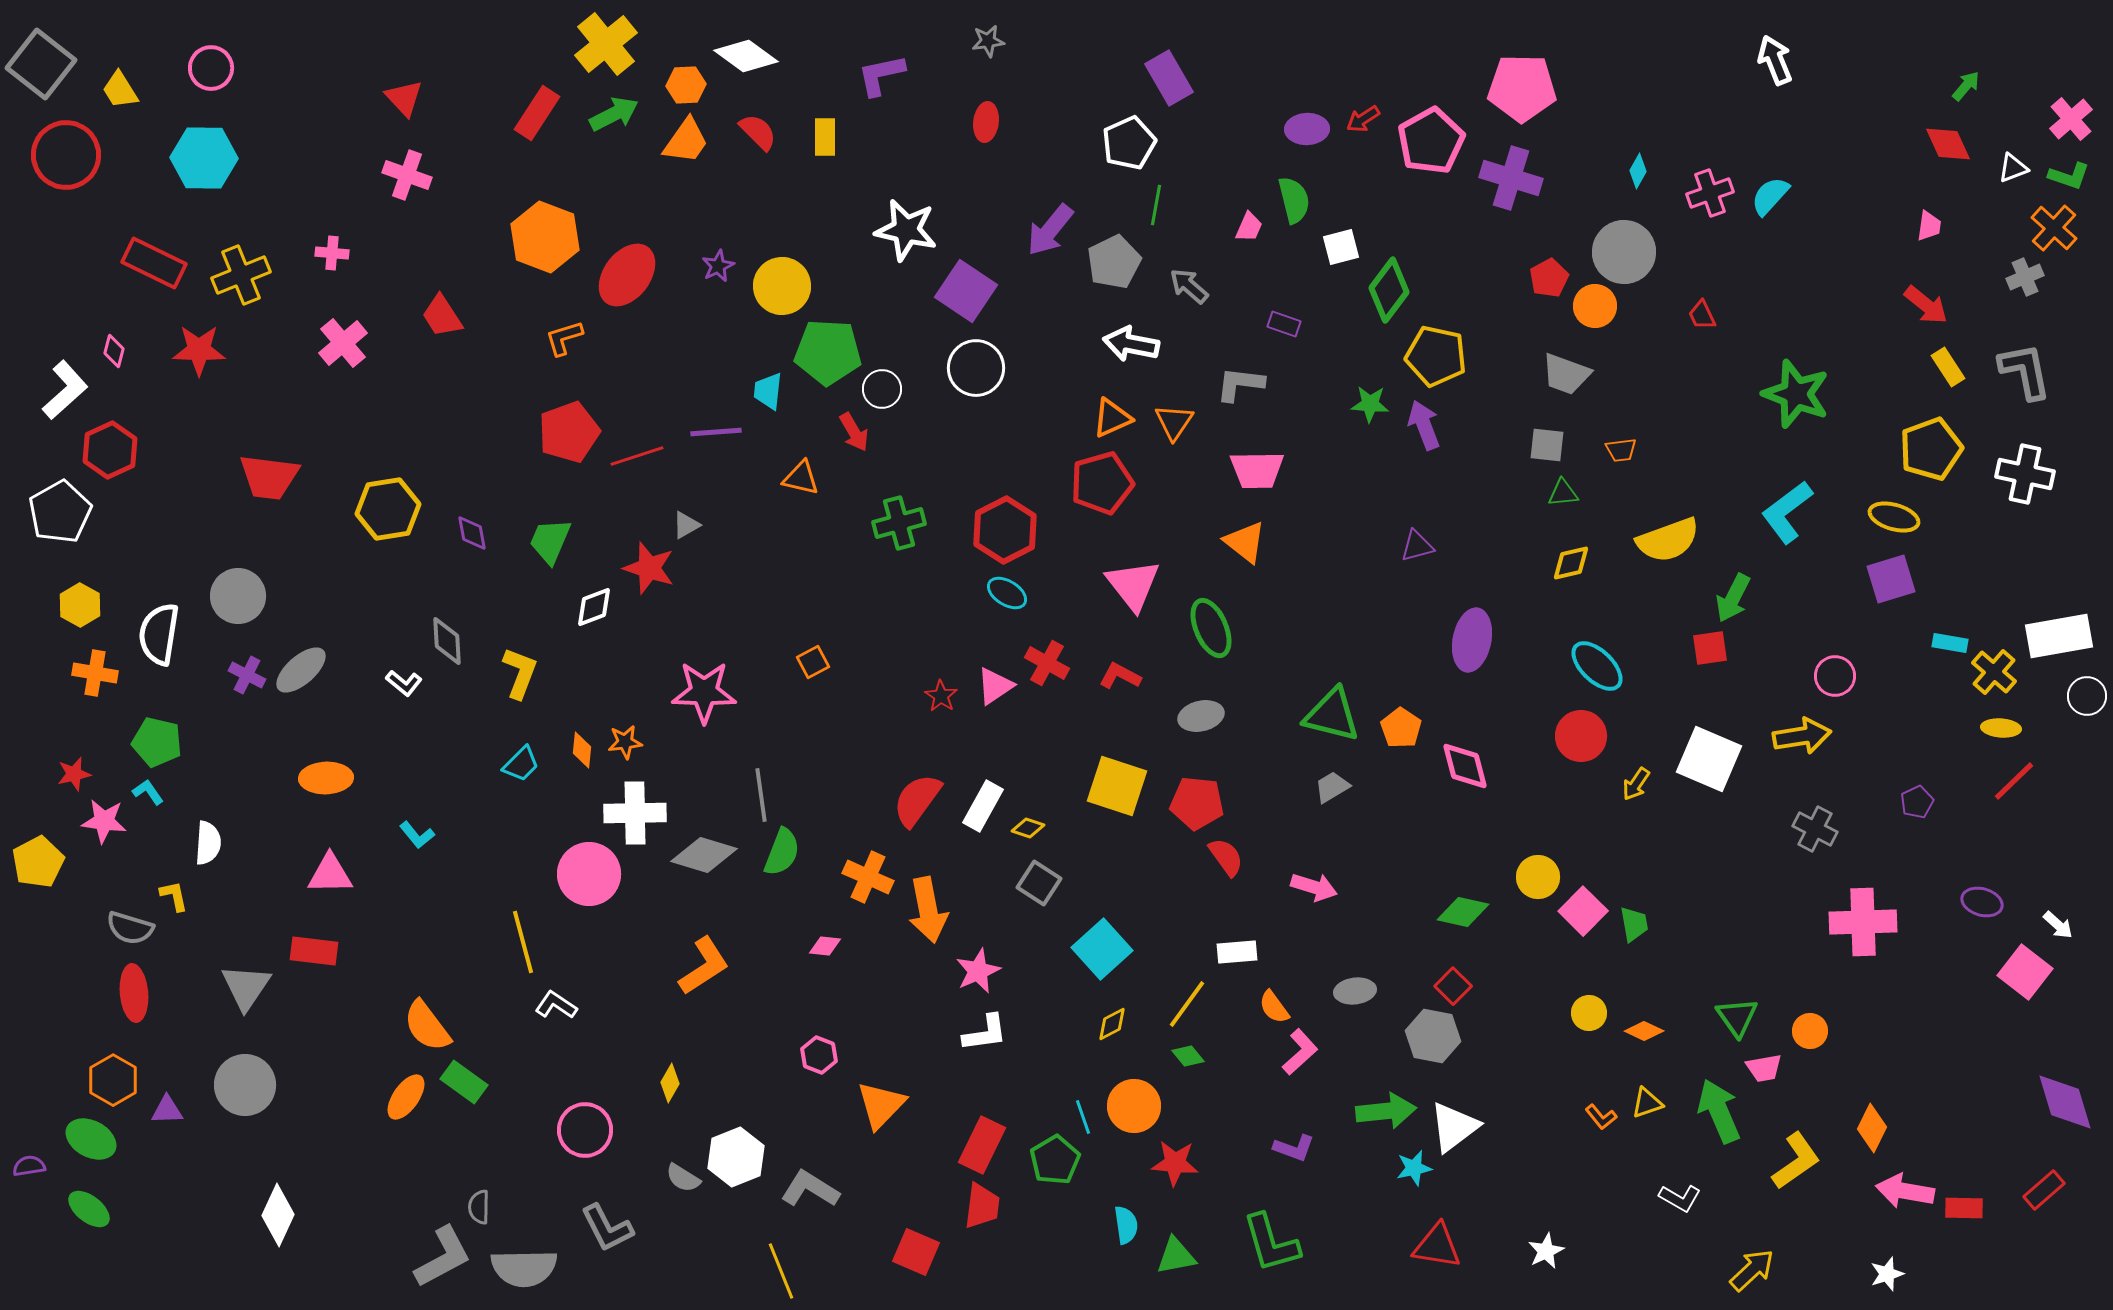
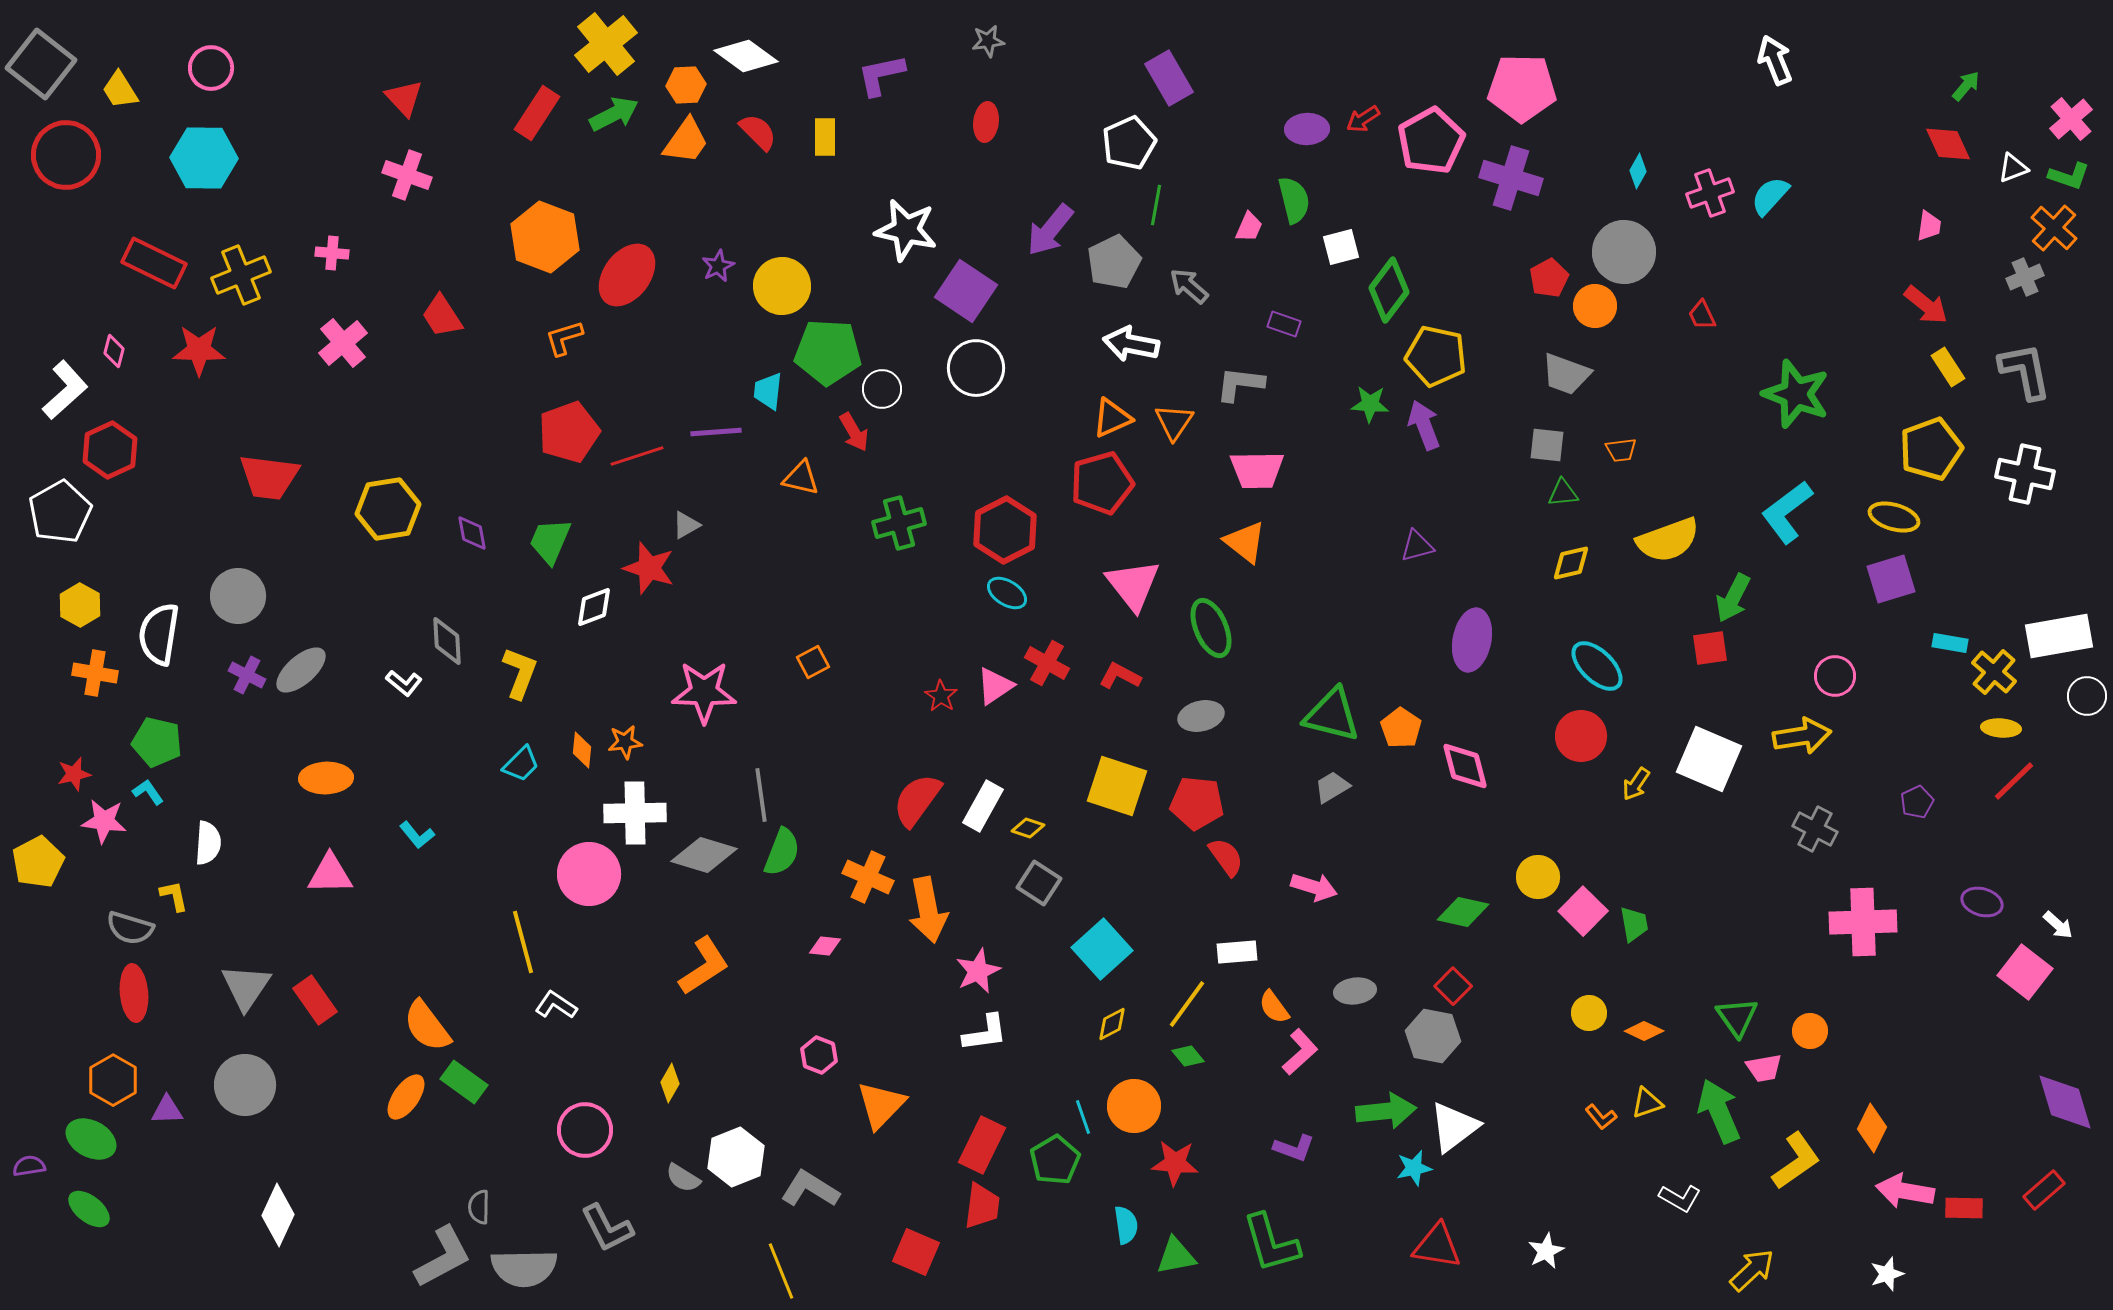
red rectangle at (314, 951): moved 1 px right, 49 px down; rotated 48 degrees clockwise
